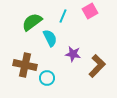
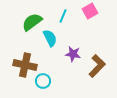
cyan circle: moved 4 px left, 3 px down
